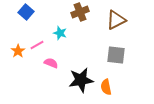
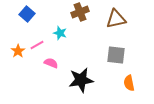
blue square: moved 1 px right, 2 px down
brown triangle: moved 1 px up; rotated 15 degrees clockwise
orange semicircle: moved 23 px right, 4 px up
